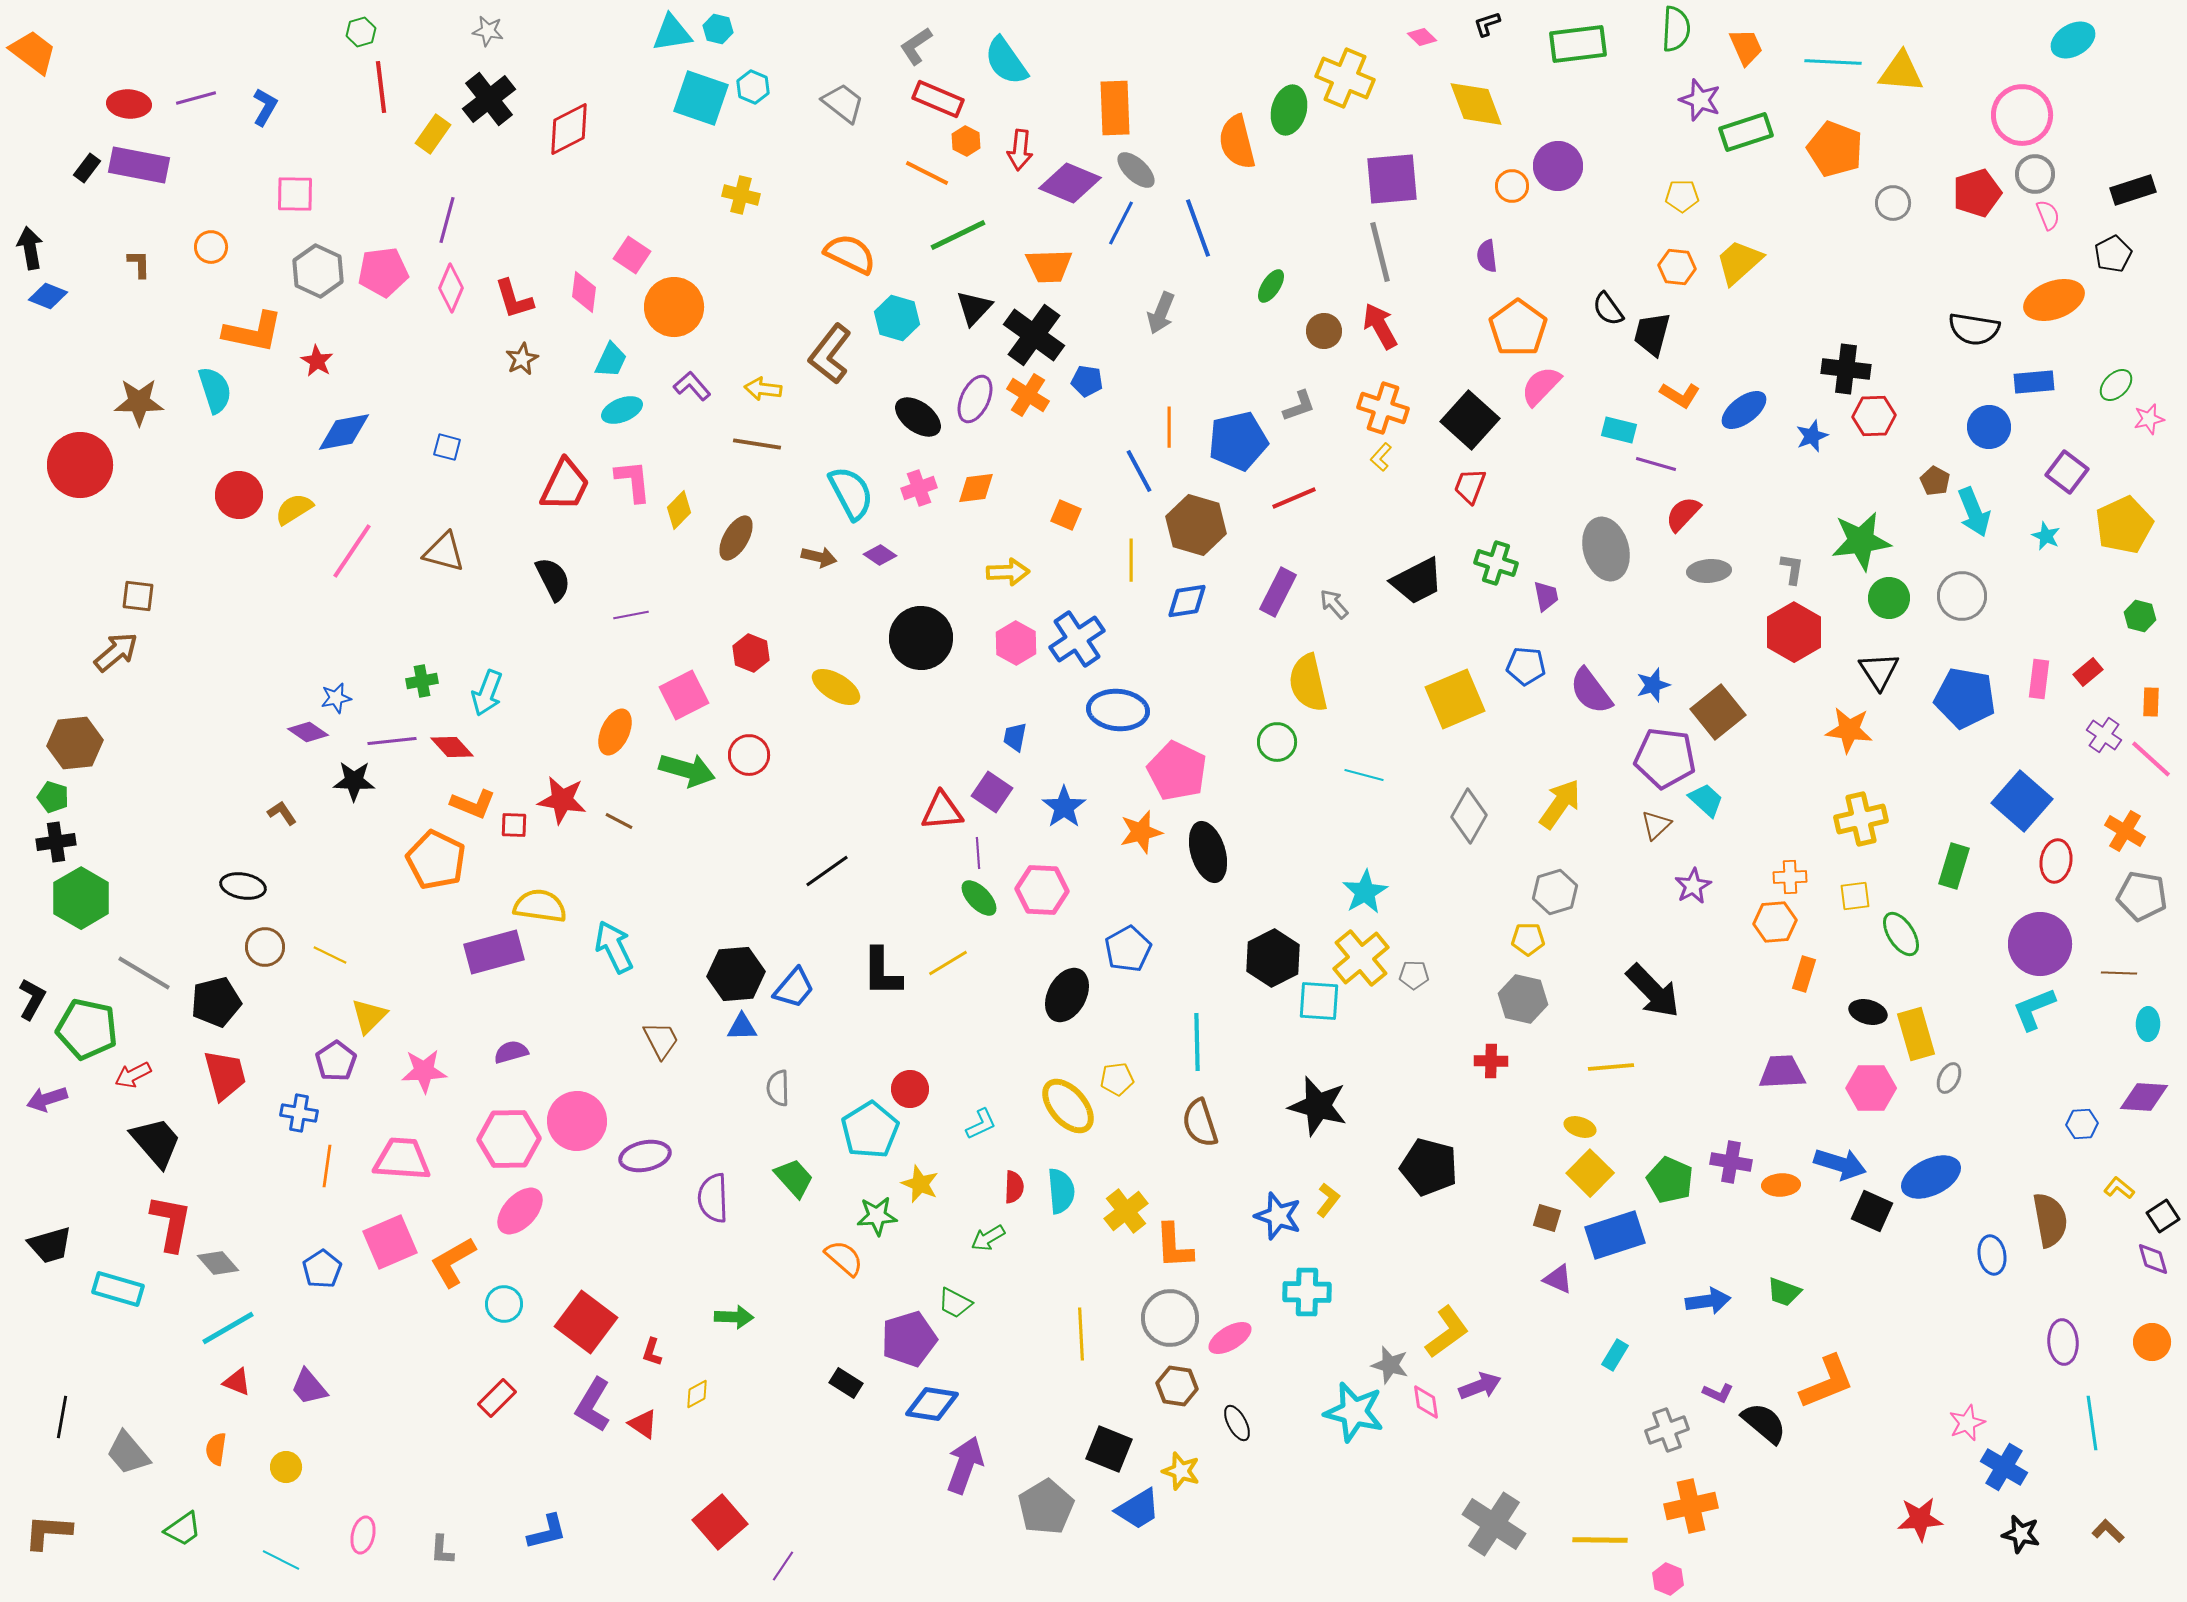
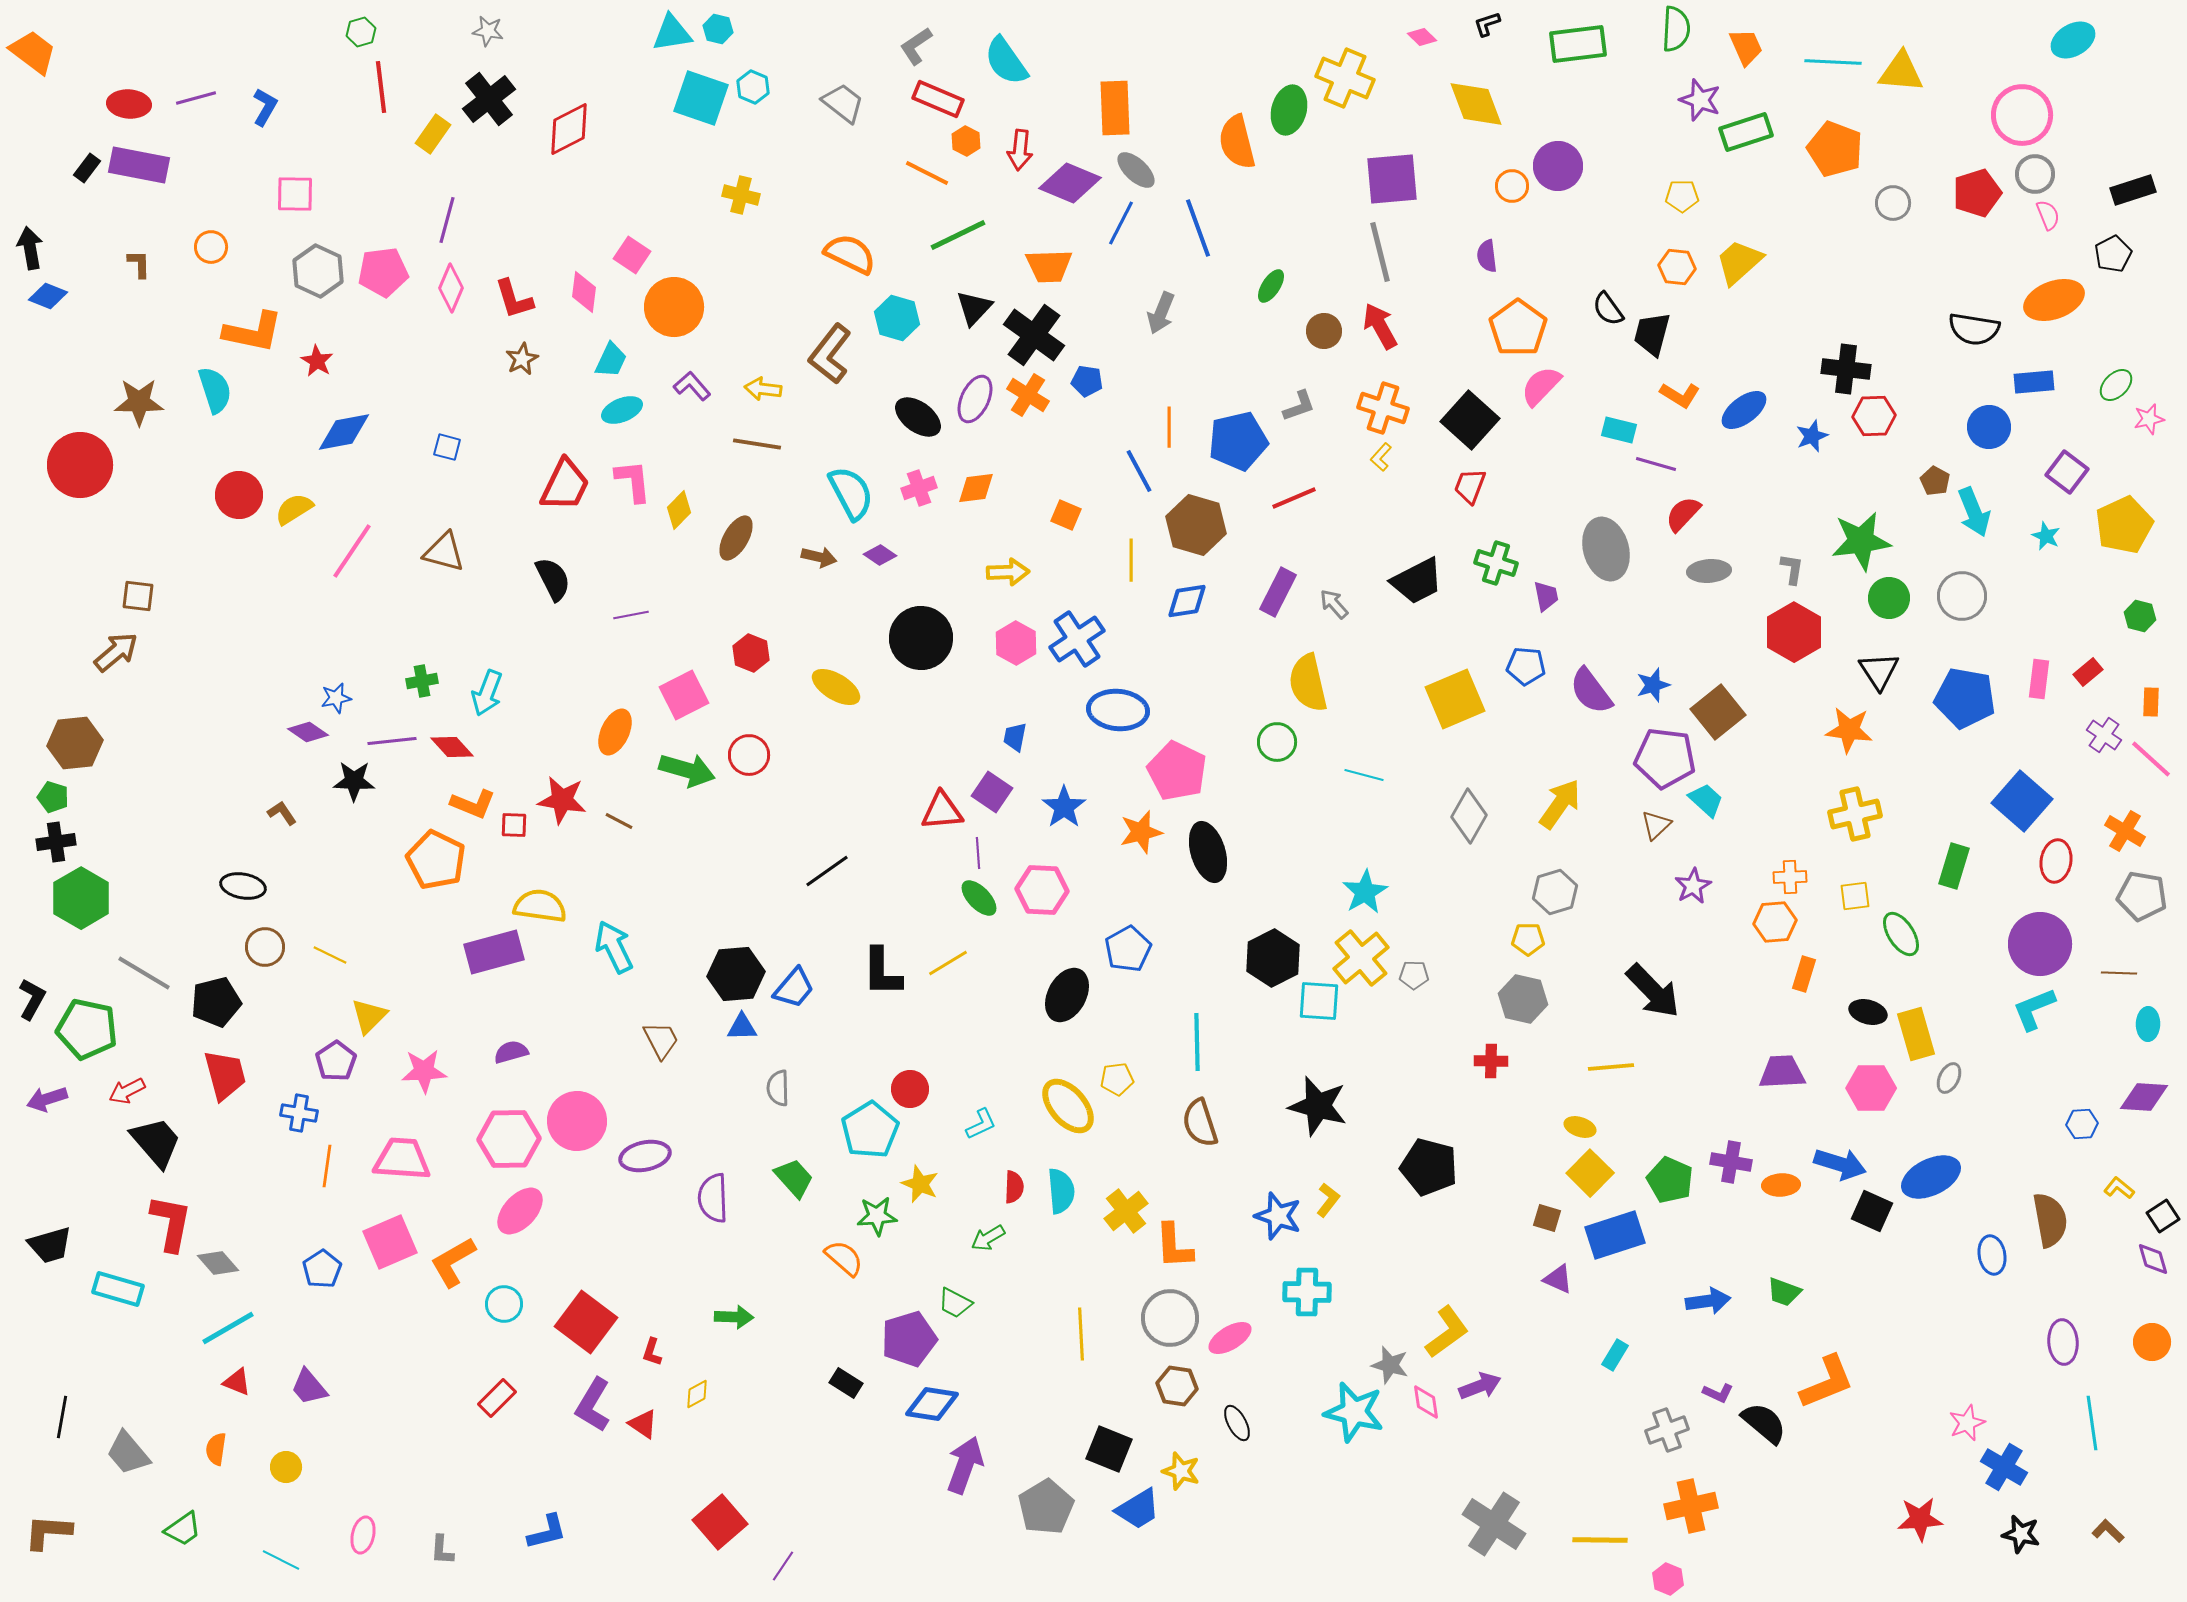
yellow cross at (1861, 819): moved 6 px left, 5 px up
red arrow at (133, 1075): moved 6 px left, 16 px down
